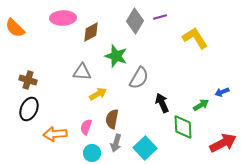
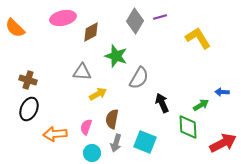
pink ellipse: rotated 10 degrees counterclockwise
yellow L-shape: moved 3 px right
blue arrow: rotated 24 degrees clockwise
green diamond: moved 5 px right
cyan square: moved 6 px up; rotated 25 degrees counterclockwise
